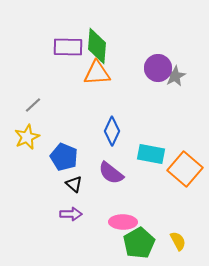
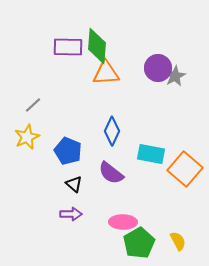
orange triangle: moved 9 px right
blue pentagon: moved 4 px right, 6 px up
